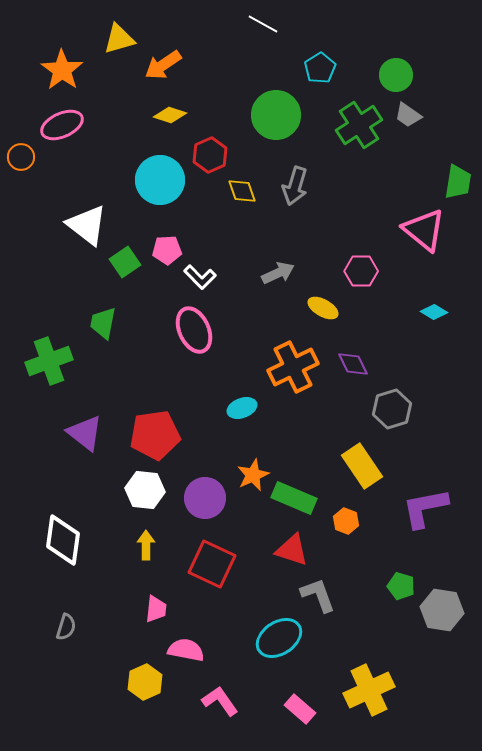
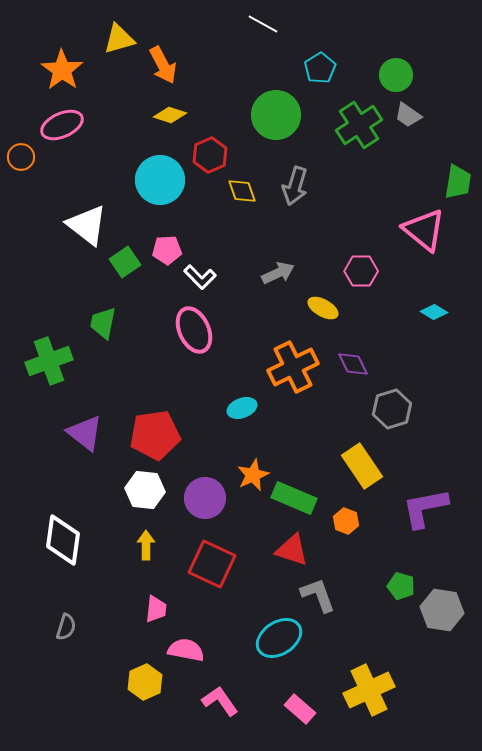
orange arrow at (163, 65): rotated 84 degrees counterclockwise
